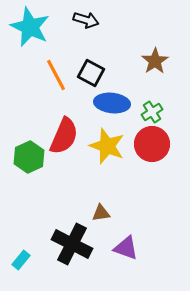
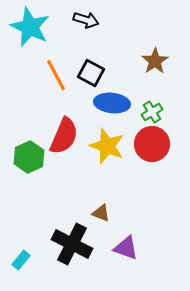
brown triangle: rotated 30 degrees clockwise
